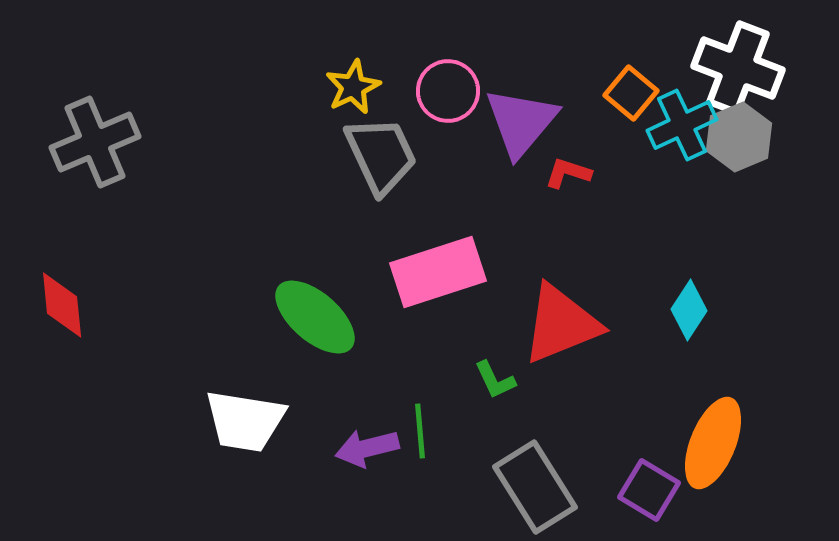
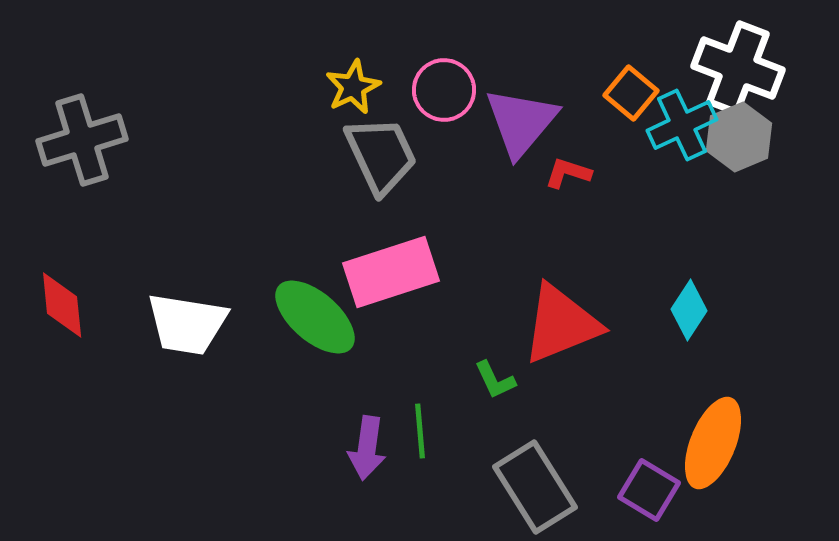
pink circle: moved 4 px left, 1 px up
gray cross: moved 13 px left, 2 px up; rotated 6 degrees clockwise
pink rectangle: moved 47 px left
white trapezoid: moved 58 px left, 97 px up
purple arrow: rotated 68 degrees counterclockwise
